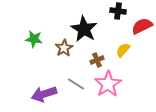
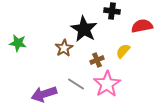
black cross: moved 6 px left
red semicircle: rotated 15 degrees clockwise
green star: moved 16 px left, 4 px down
yellow semicircle: moved 1 px down
pink star: moved 1 px left
